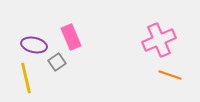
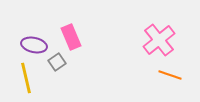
pink cross: rotated 16 degrees counterclockwise
